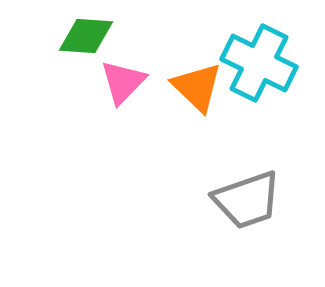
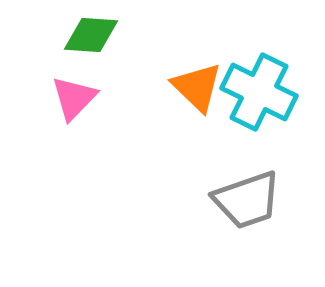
green diamond: moved 5 px right, 1 px up
cyan cross: moved 29 px down
pink triangle: moved 49 px left, 16 px down
